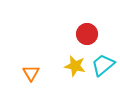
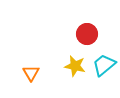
cyan trapezoid: moved 1 px right
